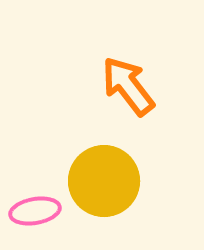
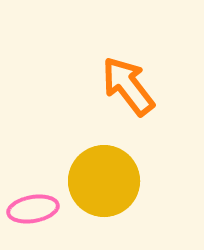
pink ellipse: moved 2 px left, 2 px up
